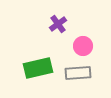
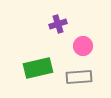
purple cross: rotated 18 degrees clockwise
gray rectangle: moved 1 px right, 4 px down
